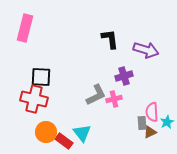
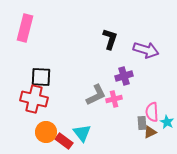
black L-shape: rotated 25 degrees clockwise
cyan star: rotated 16 degrees counterclockwise
